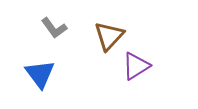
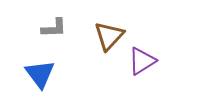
gray L-shape: rotated 56 degrees counterclockwise
purple triangle: moved 6 px right, 5 px up
